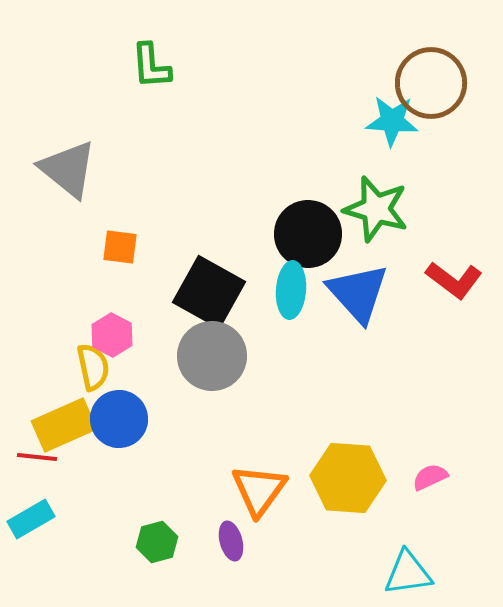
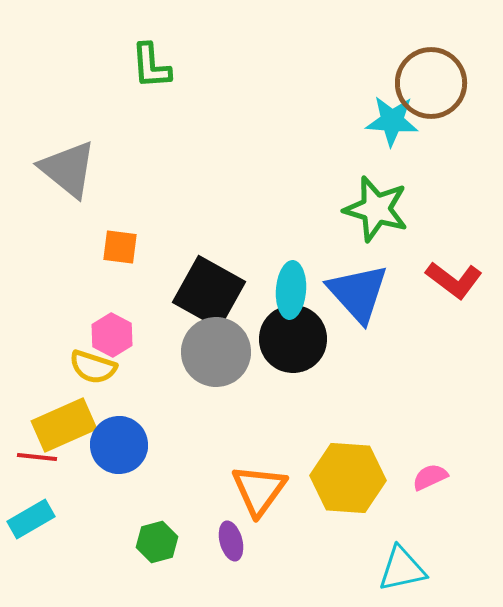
black circle: moved 15 px left, 105 px down
gray circle: moved 4 px right, 4 px up
yellow semicircle: rotated 120 degrees clockwise
blue circle: moved 26 px down
cyan triangle: moved 6 px left, 4 px up; rotated 4 degrees counterclockwise
